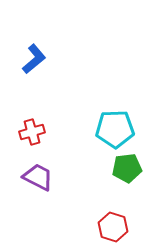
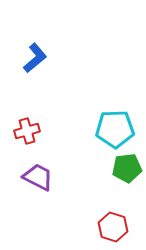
blue L-shape: moved 1 px right, 1 px up
red cross: moved 5 px left, 1 px up
